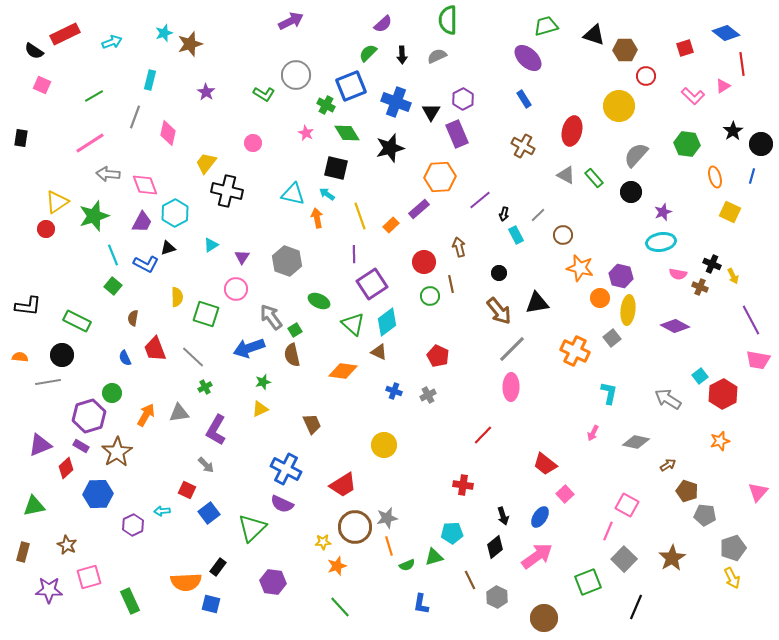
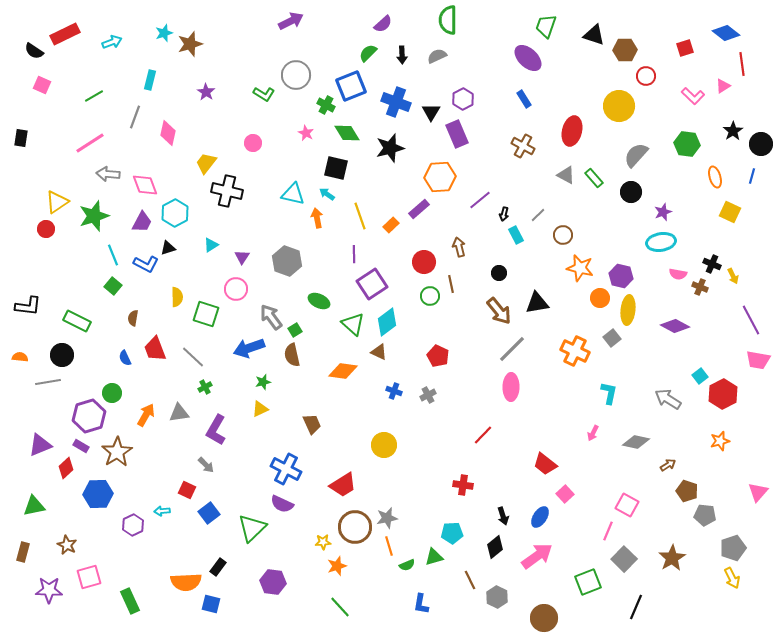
green trapezoid at (546, 26): rotated 55 degrees counterclockwise
